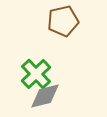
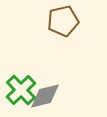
green cross: moved 15 px left, 16 px down
